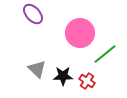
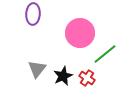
purple ellipse: rotated 45 degrees clockwise
gray triangle: rotated 24 degrees clockwise
black star: rotated 24 degrees counterclockwise
red cross: moved 3 px up
